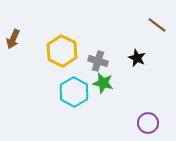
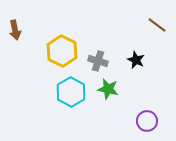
brown arrow: moved 2 px right, 9 px up; rotated 36 degrees counterclockwise
black star: moved 1 px left, 2 px down
green star: moved 5 px right, 6 px down
cyan hexagon: moved 3 px left
purple circle: moved 1 px left, 2 px up
